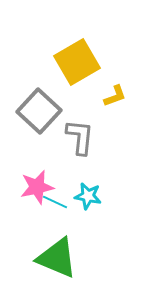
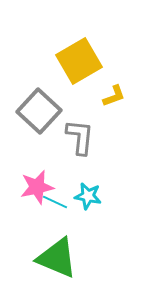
yellow square: moved 2 px right, 1 px up
yellow L-shape: moved 1 px left
